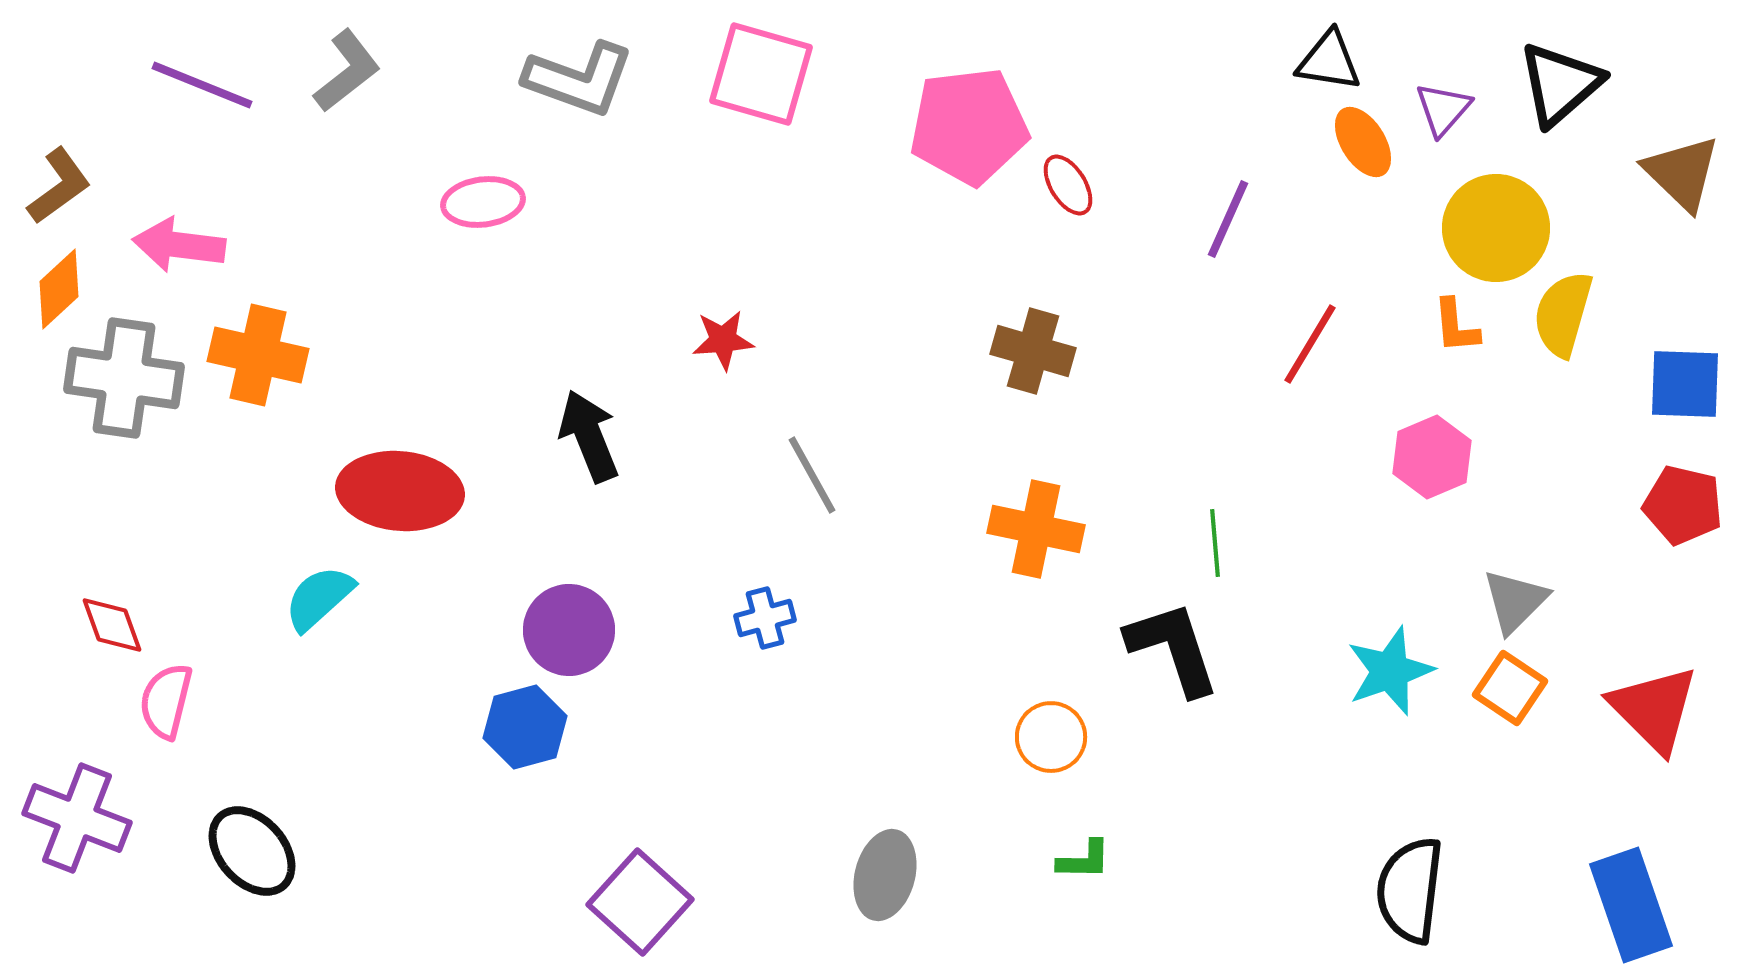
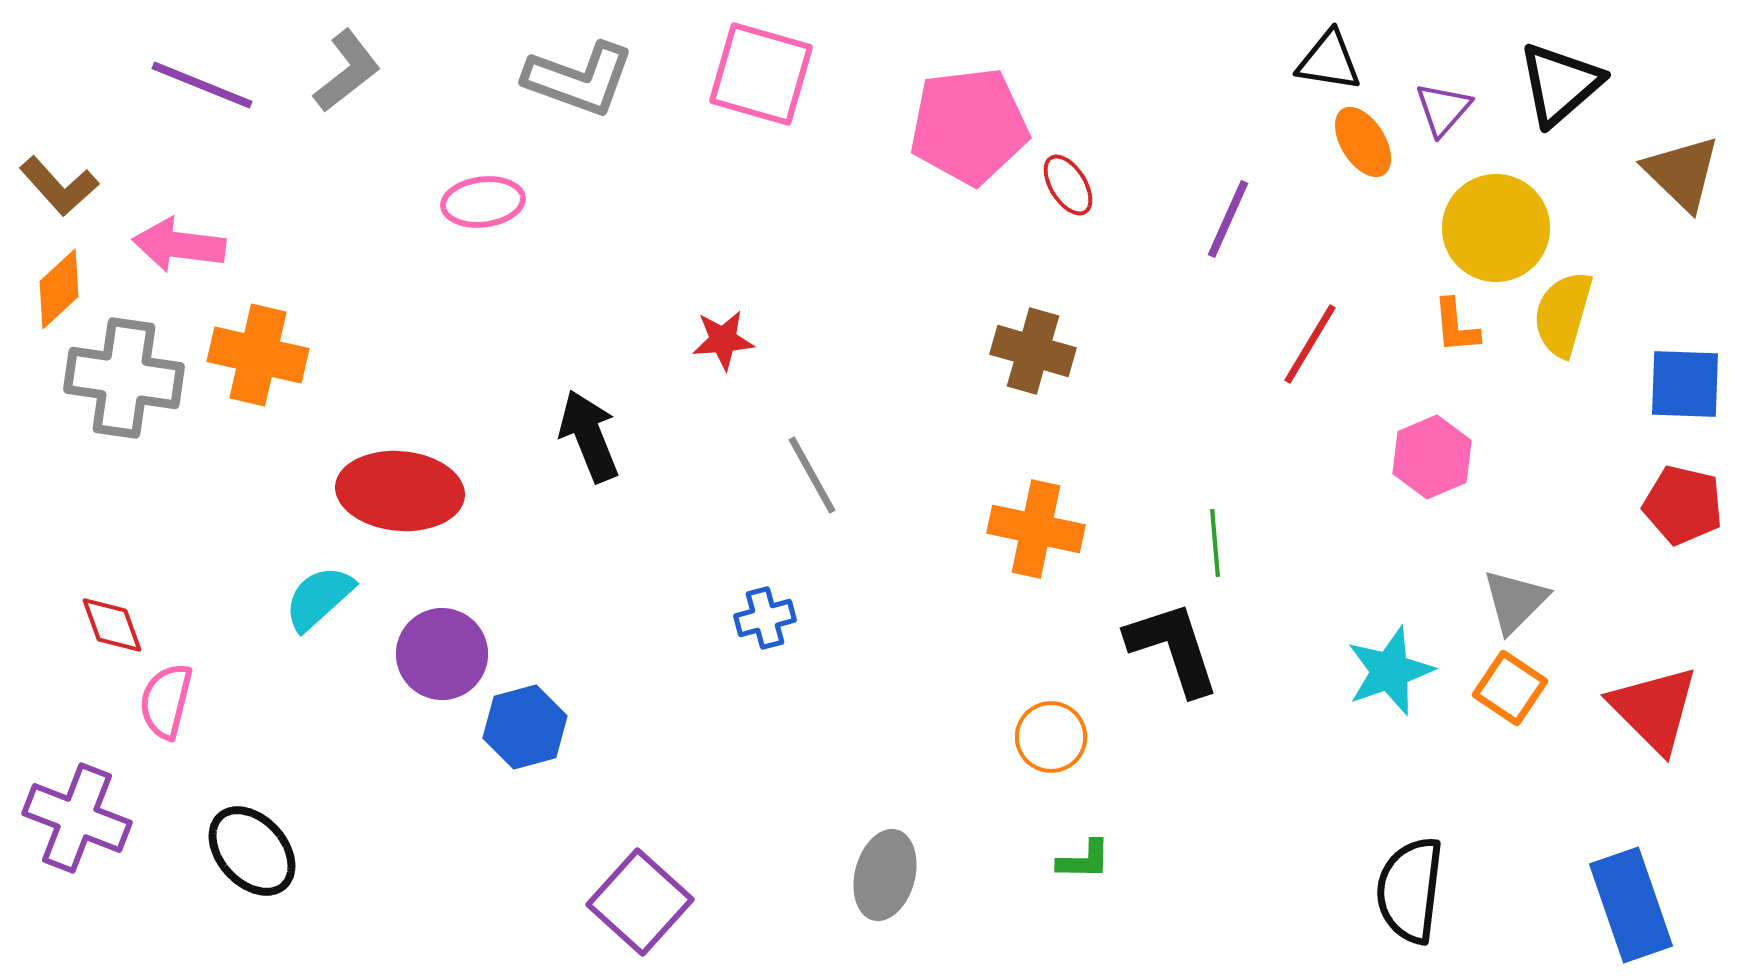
brown L-shape at (59, 186): rotated 84 degrees clockwise
purple circle at (569, 630): moved 127 px left, 24 px down
